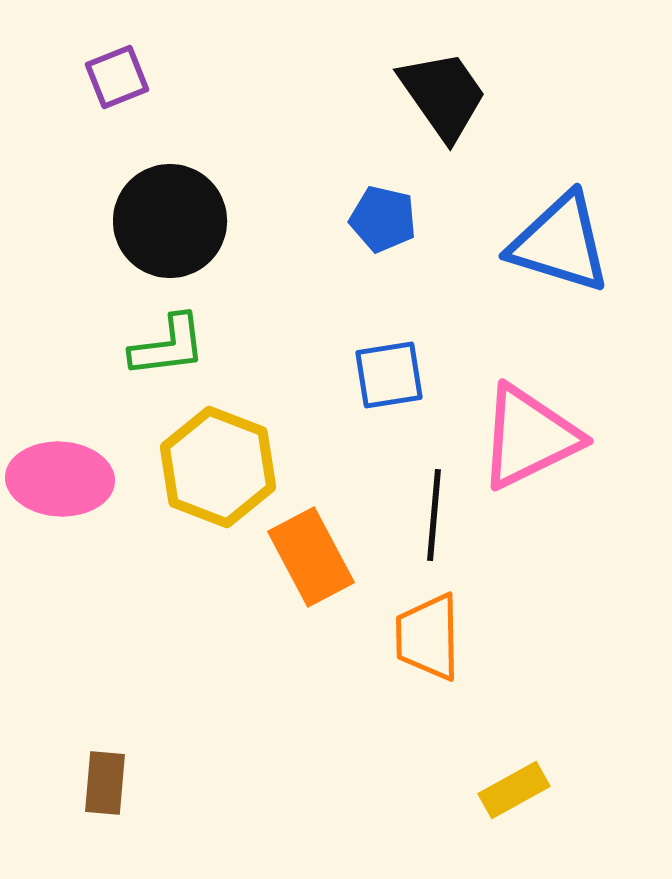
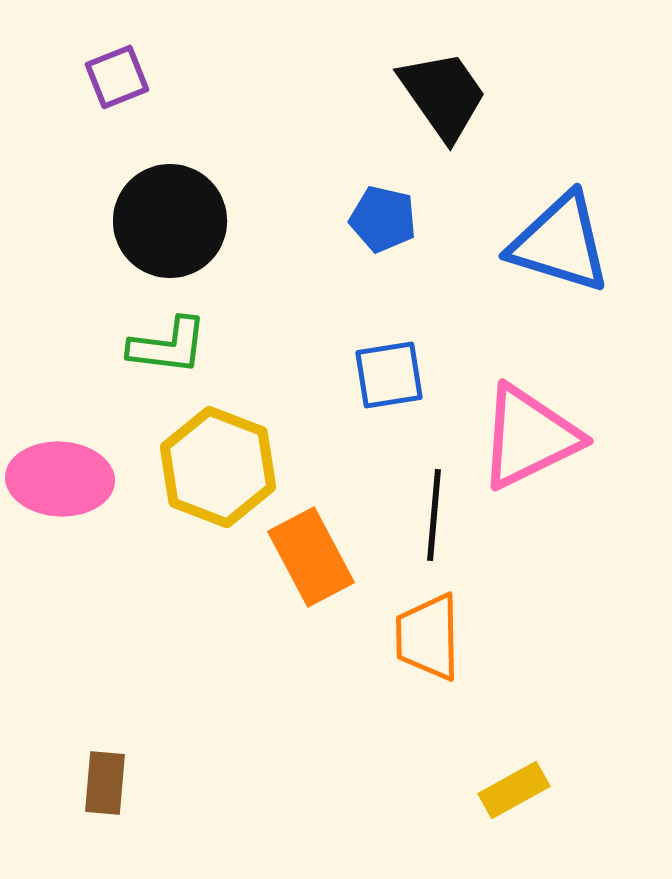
green L-shape: rotated 14 degrees clockwise
